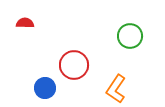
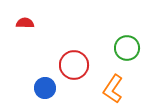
green circle: moved 3 px left, 12 px down
orange L-shape: moved 3 px left
